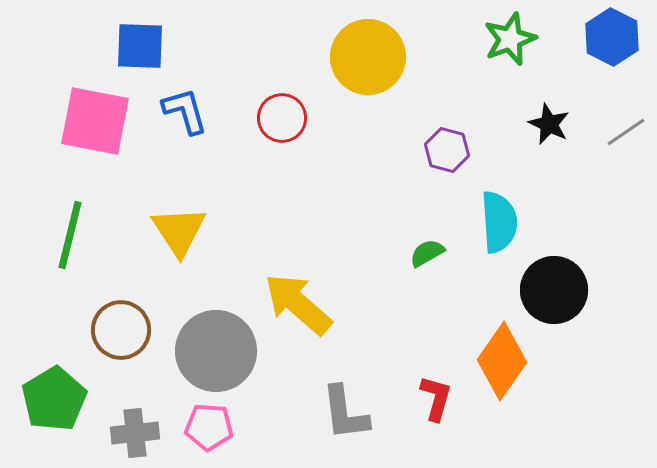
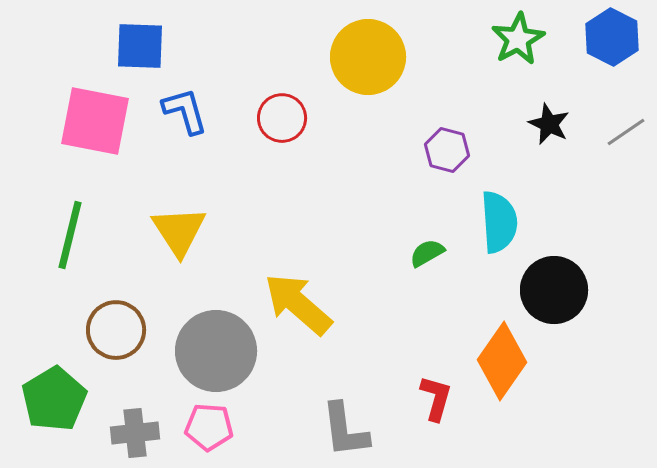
green star: moved 8 px right; rotated 8 degrees counterclockwise
brown circle: moved 5 px left
gray L-shape: moved 17 px down
